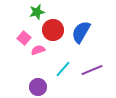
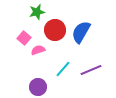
red circle: moved 2 px right
purple line: moved 1 px left
